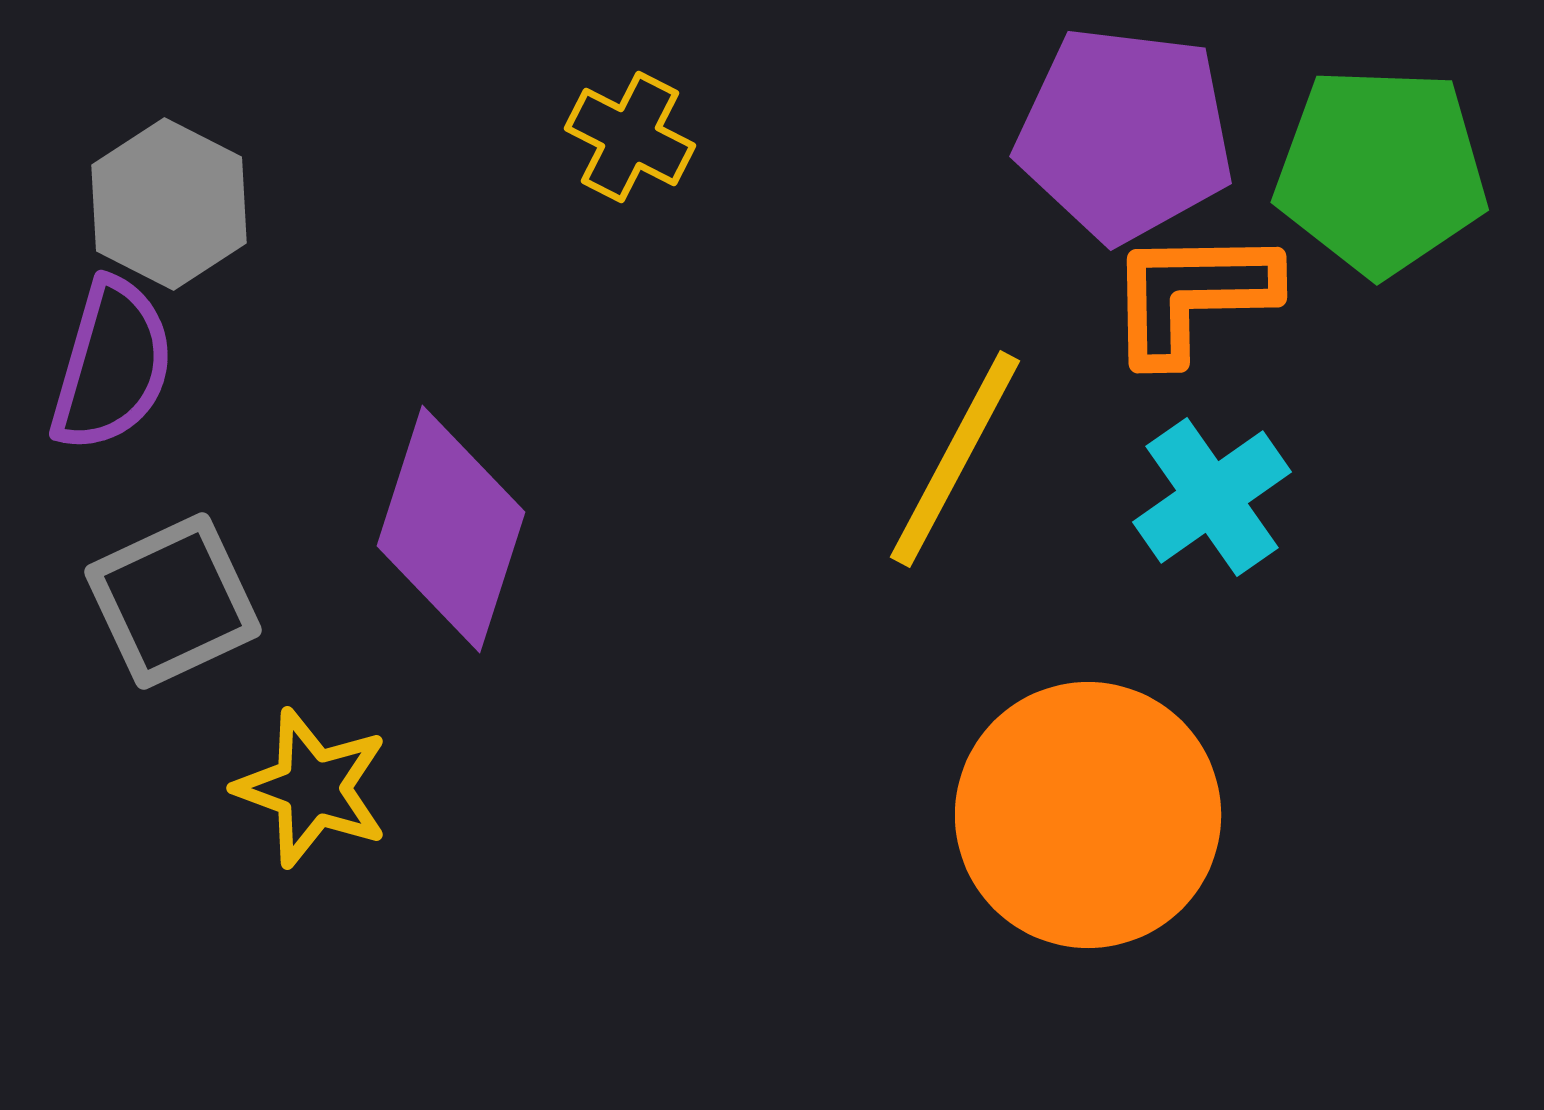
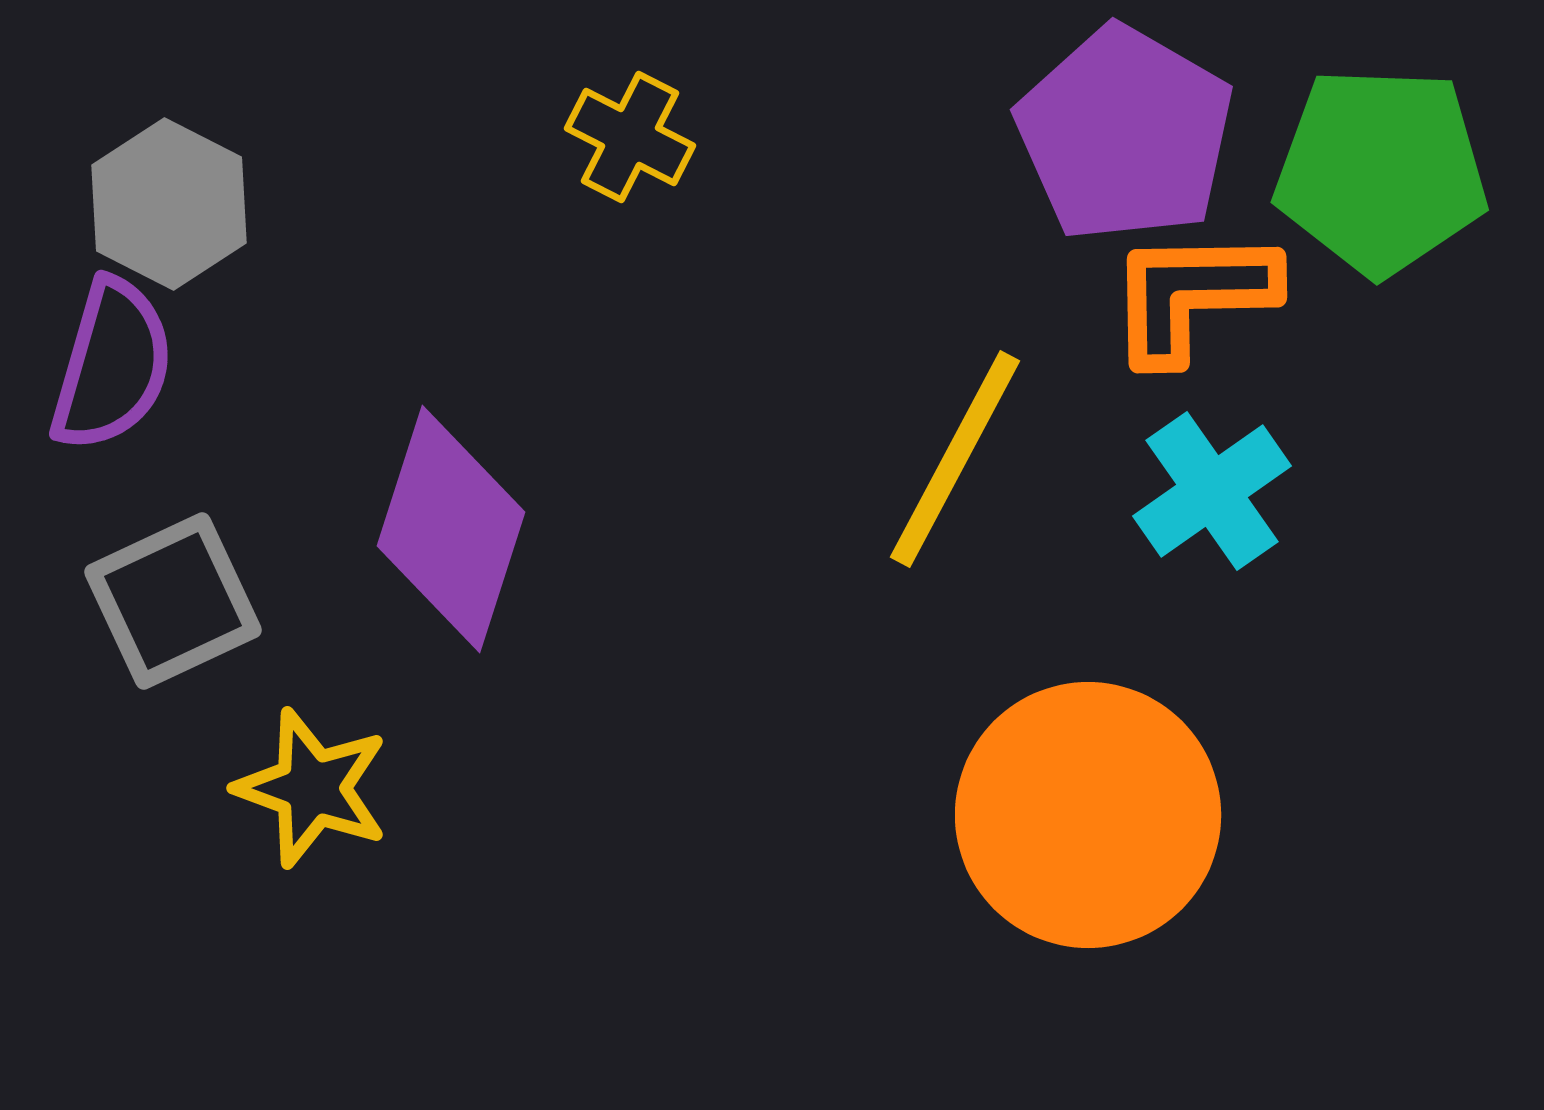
purple pentagon: rotated 23 degrees clockwise
cyan cross: moved 6 px up
